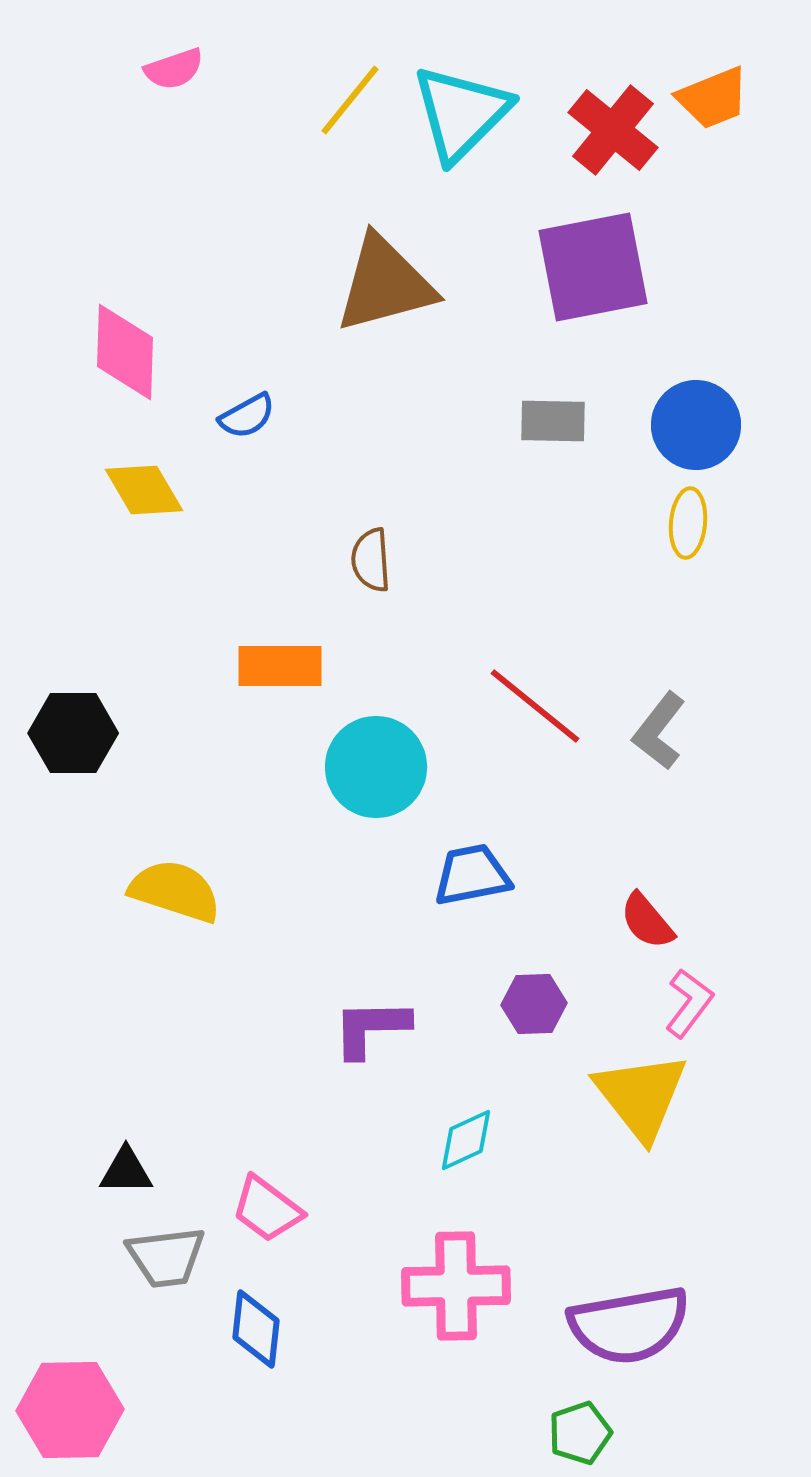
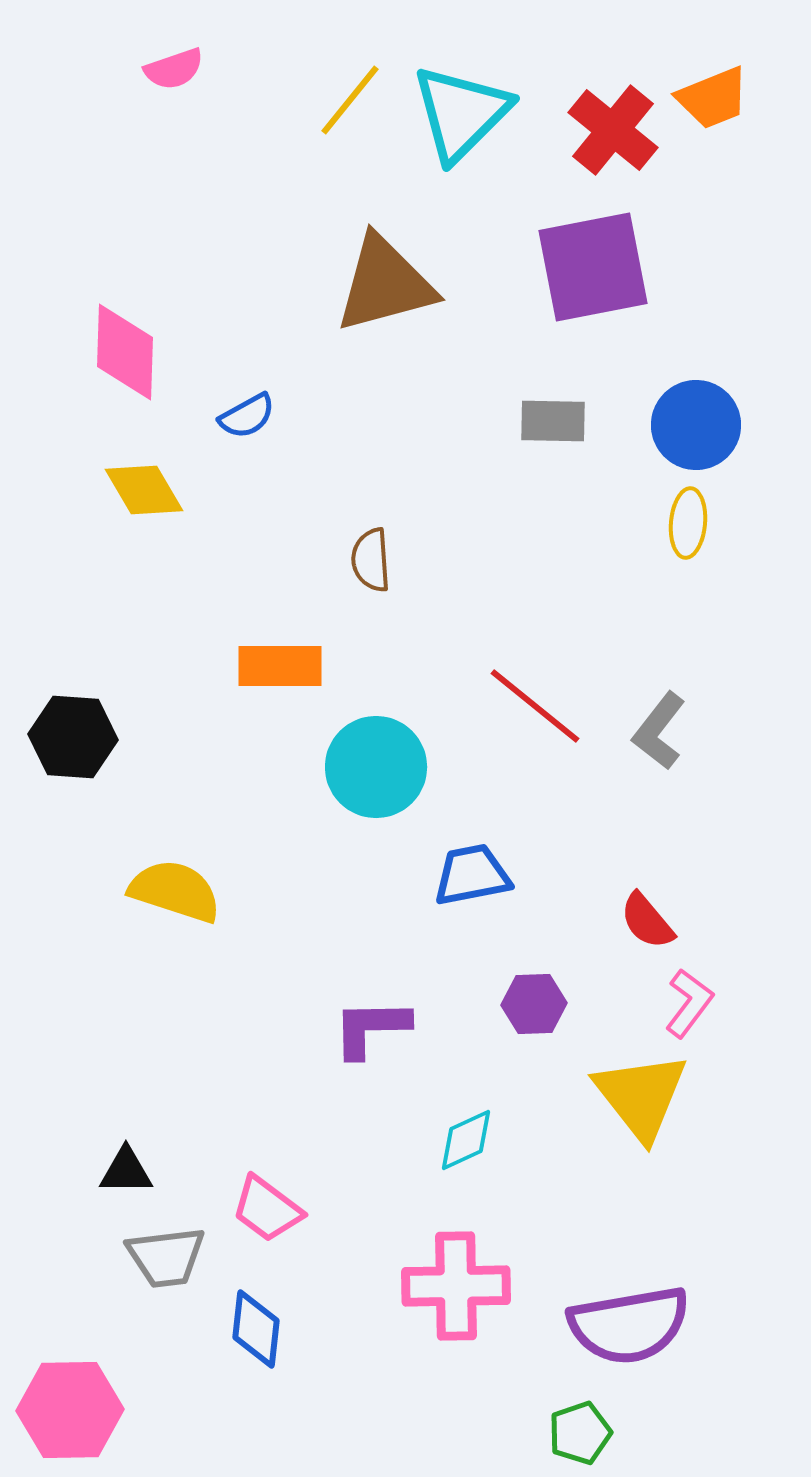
black hexagon: moved 4 px down; rotated 4 degrees clockwise
